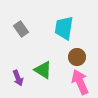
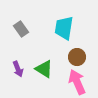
green triangle: moved 1 px right, 1 px up
purple arrow: moved 9 px up
pink arrow: moved 3 px left
